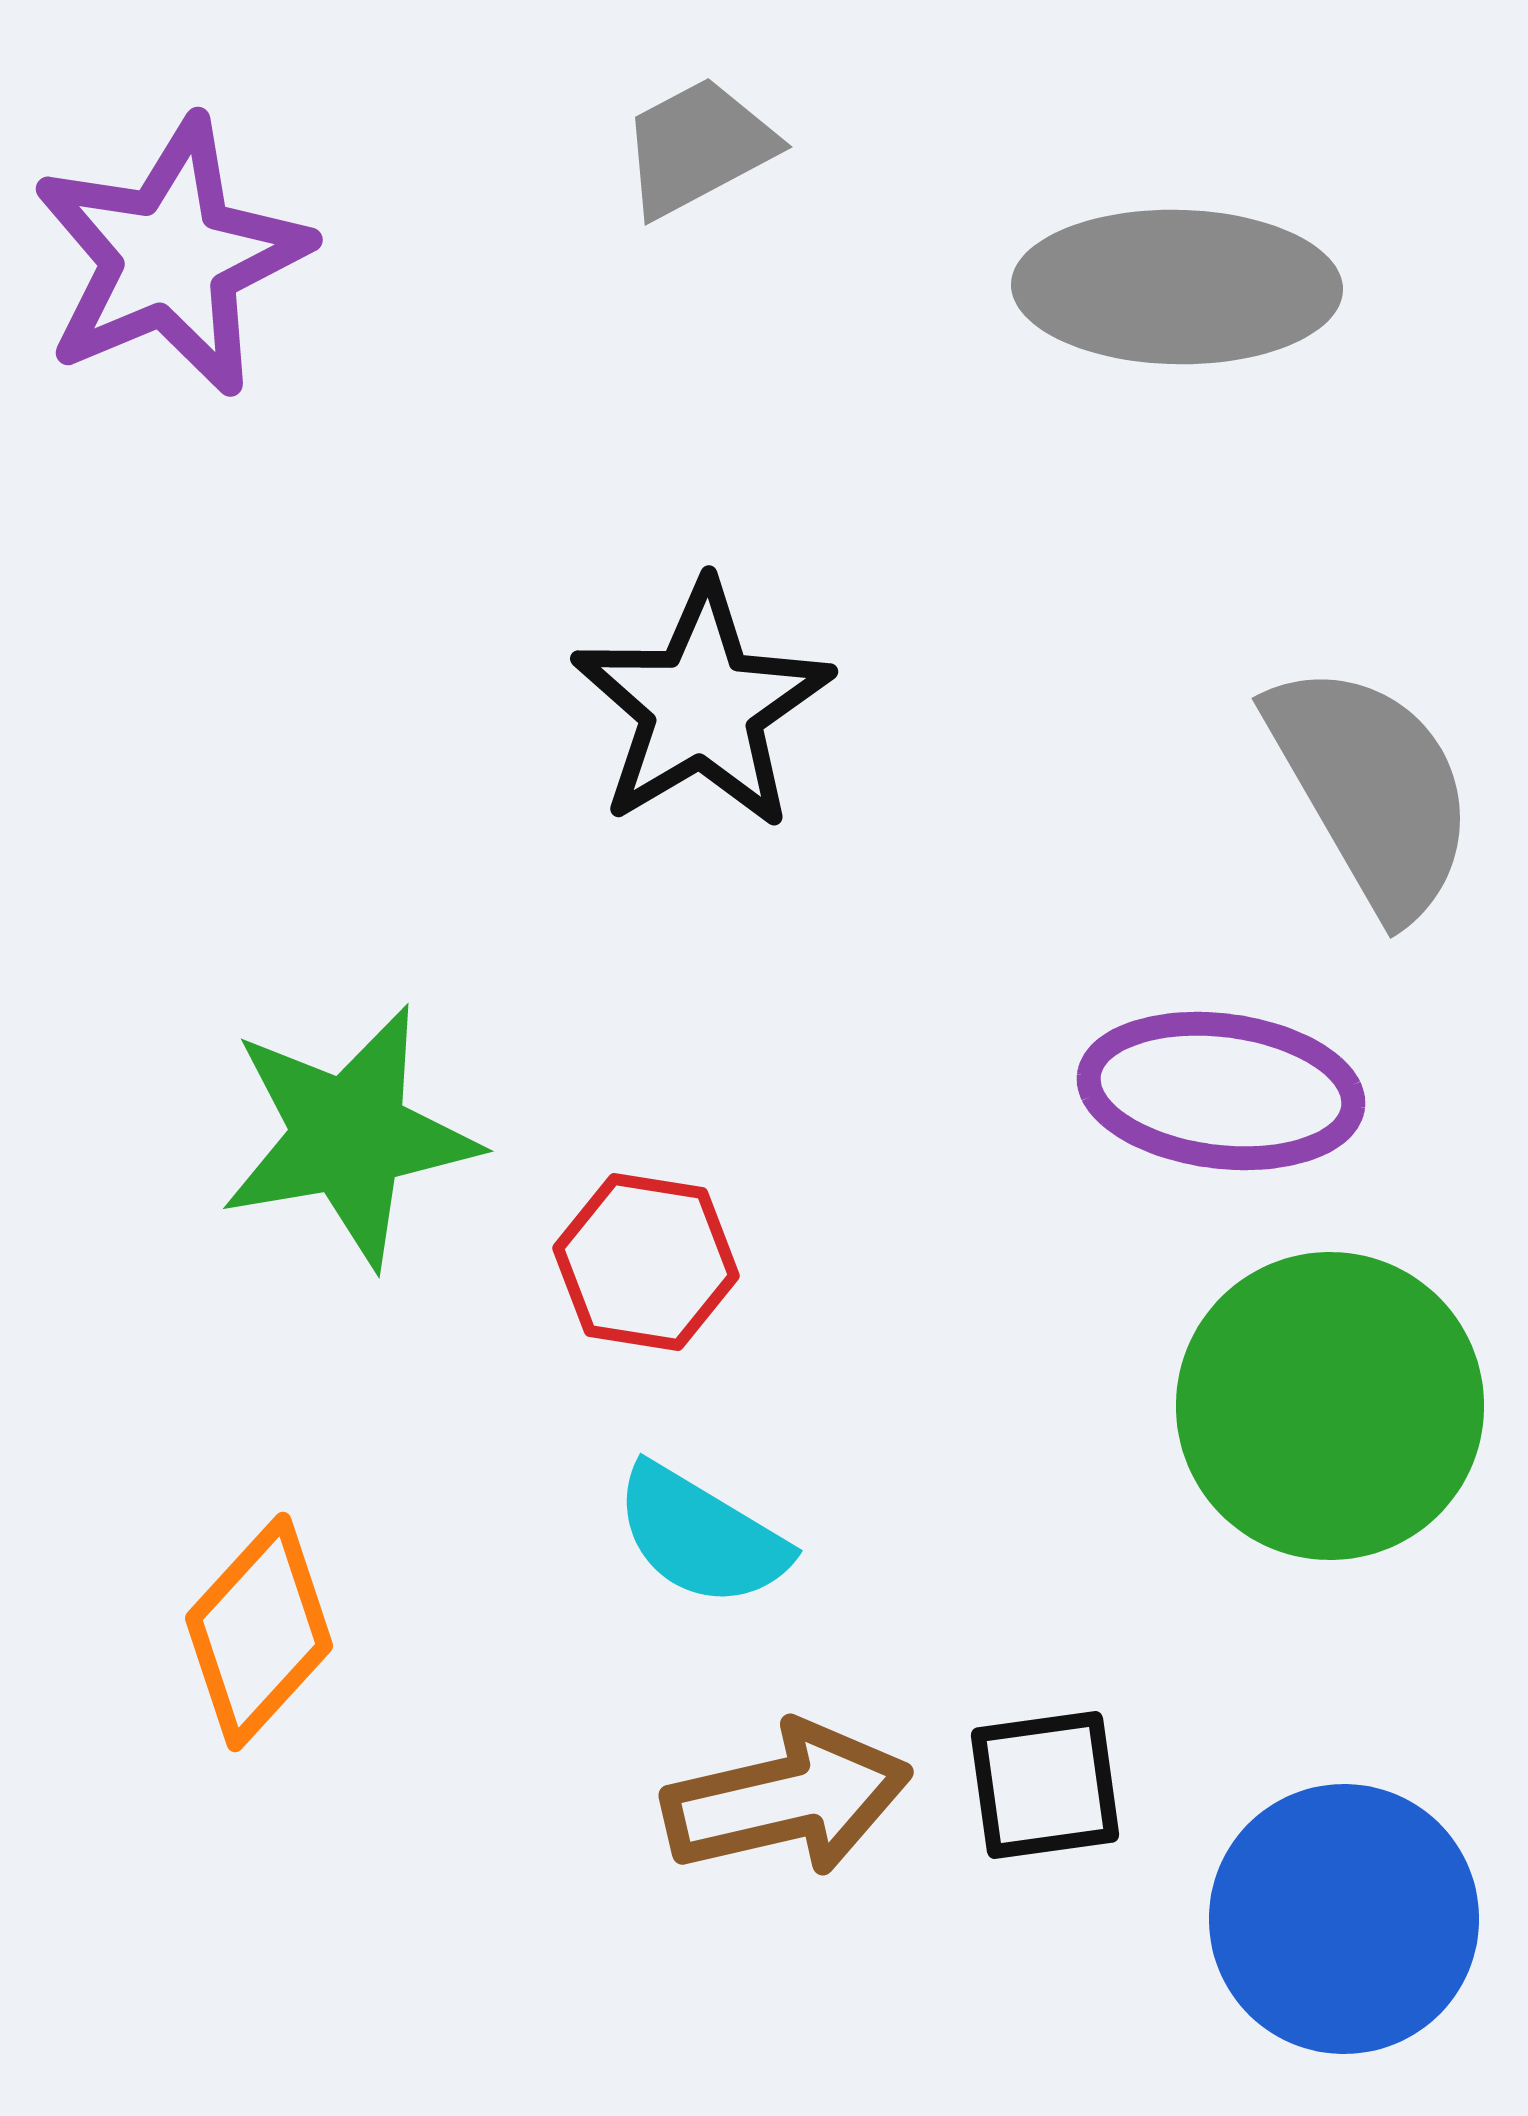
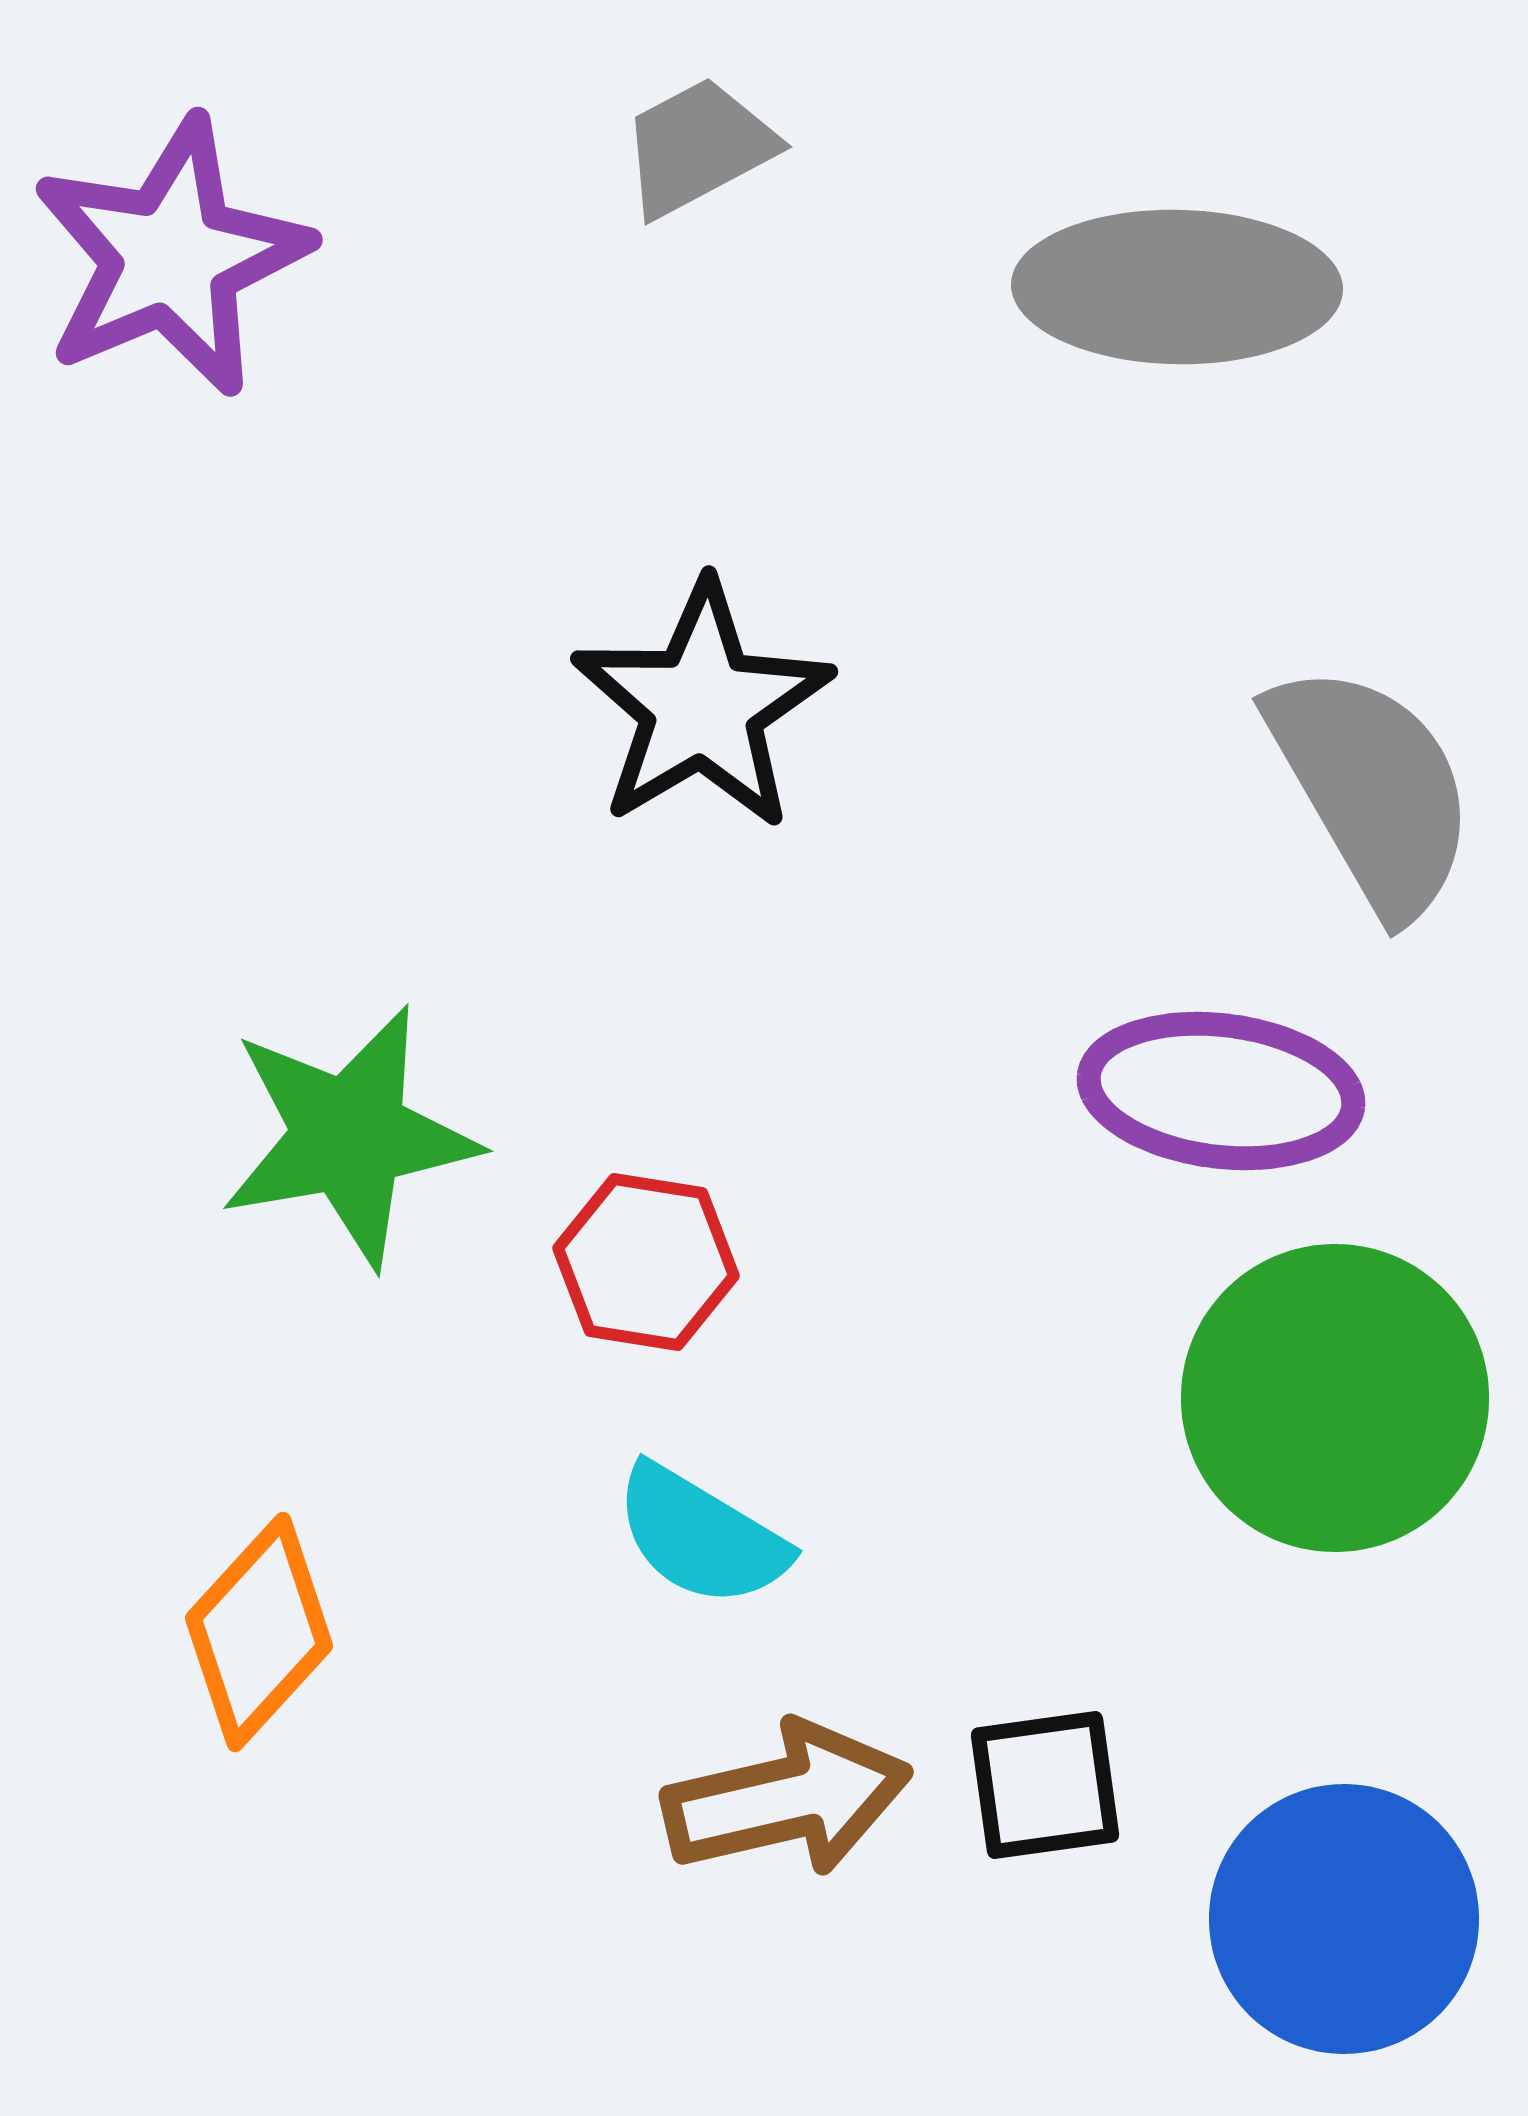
green circle: moved 5 px right, 8 px up
